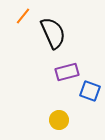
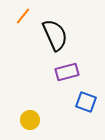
black semicircle: moved 2 px right, 2 px down
blue square: moved 4 px left, 11 px down
yellow circle: moved 29 px left
